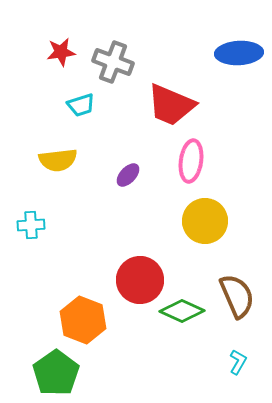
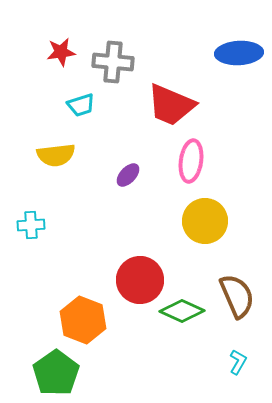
gray cross: rotated 15 degrees counterclockwise
yellow semicircle: moved 2 px left, 5 px up
